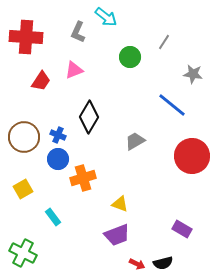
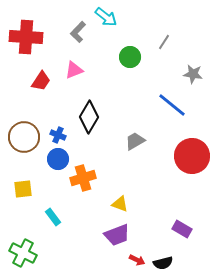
gray L-shape: rotated 20 degrees clockwise
yellow square: rotated 24 degrees clockwise
red arrow: moved 4 px up
